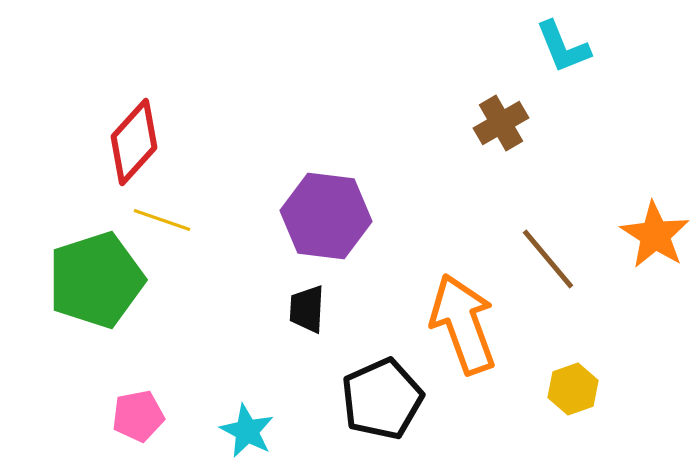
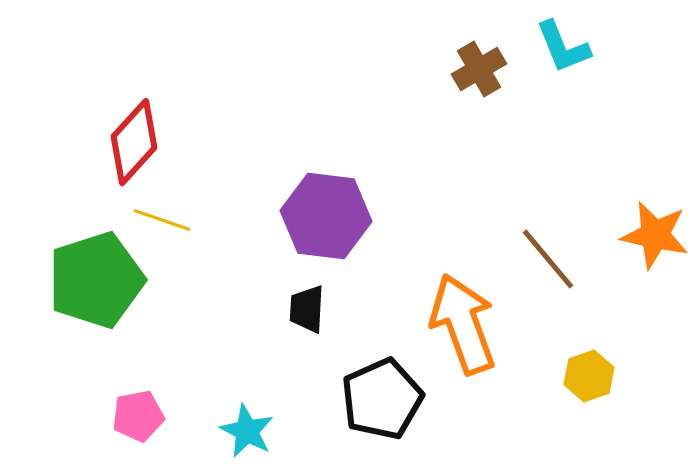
brown cross: moved 22 px left, 54 px up
orange star: rotated 20 degrees counterclockwise
yellow hexagon: moved 16 px right, 13 px up
